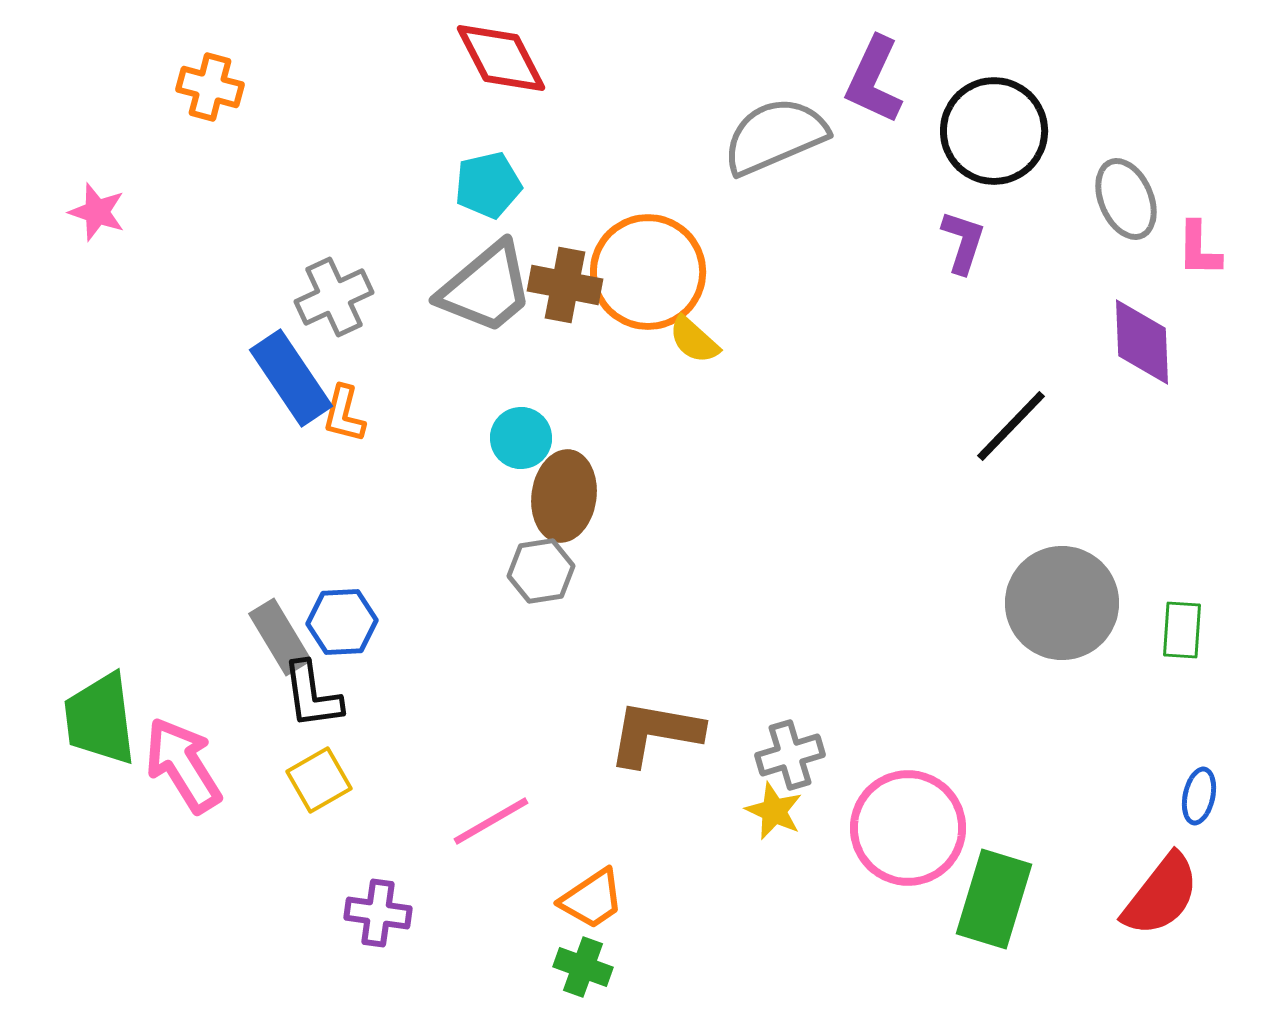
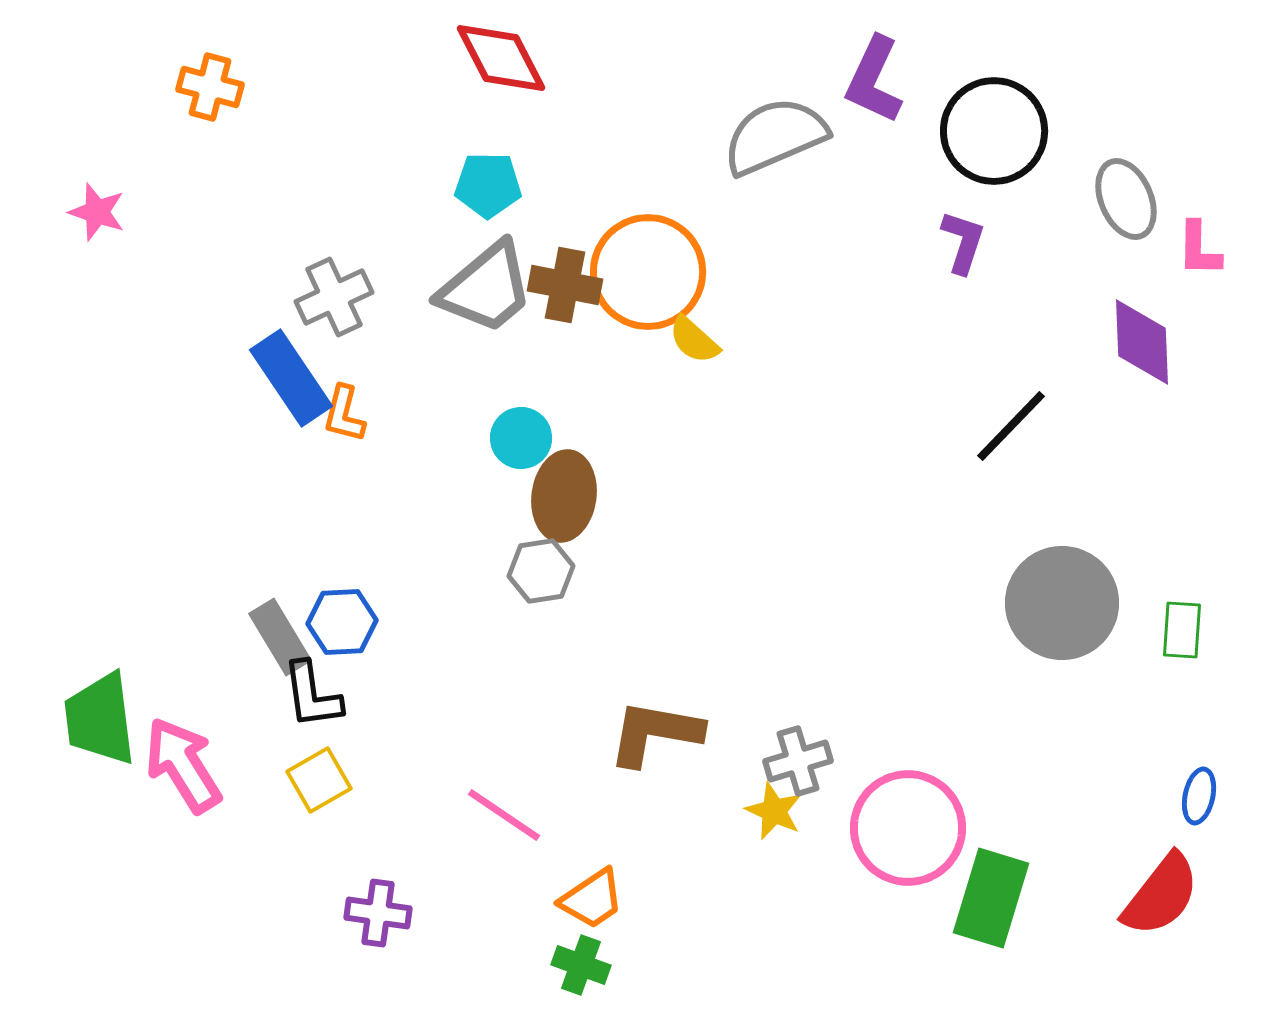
cyan pentagon at (488, 185): rotated 14 degrees clockwise
gray cross at (790, 755): moved 8 px right, 6 px down
pink line at (491, 821): moved 13 px right, 6 px up; rotated 64 degrees clockwise
green rectangle at (994, 899): moved 3 px left, 1 px up
green cross at (583, 967): moved 2 px left, 2 px up
